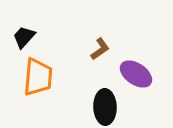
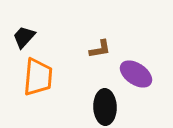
brown L-shape: rotated 25 degrees clockwise
